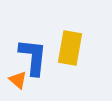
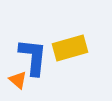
yellow rectangle: rotated 64 degrees clockwise
